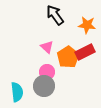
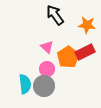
pink circle: moved 3 px up
cyan semicircle: moved 8 px right, 8 px up
